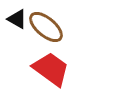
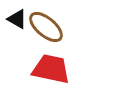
red trapezoid: rotated 24 degrees counterclockwise
